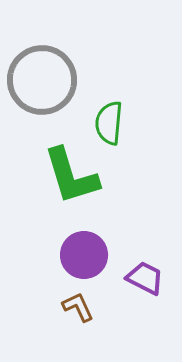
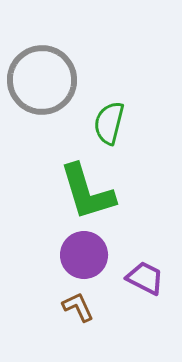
green semicircle: rotated 9 degrees clockwise
green L-shape: moved 16 px right, 16 px down
